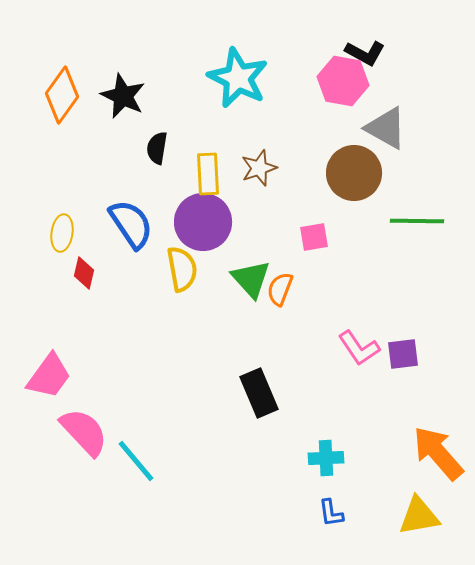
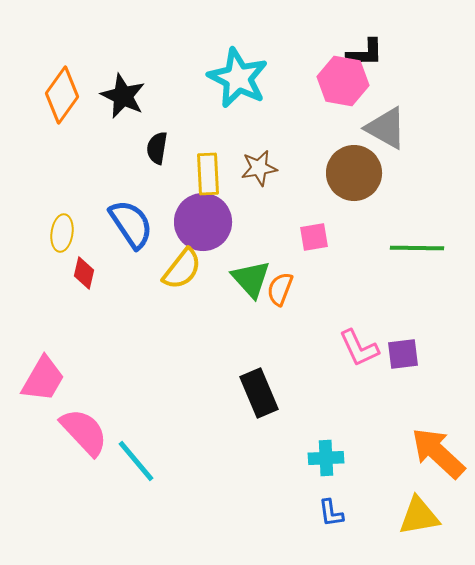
black L-shape: rotated 30 degrees counterclockwise
brown star: rotated 9 degrees clockwise
green line: moved 27 px down
yellow semicircle: rotated 48 degrees clockwise
pink L-shape: rotated 9 degrees clockwise
pink trapezoid: moved 6 px left, 3 px down; rotated 6 degrees counterclockwise
orange arrow: rotated 6 degrees counterclockwise
